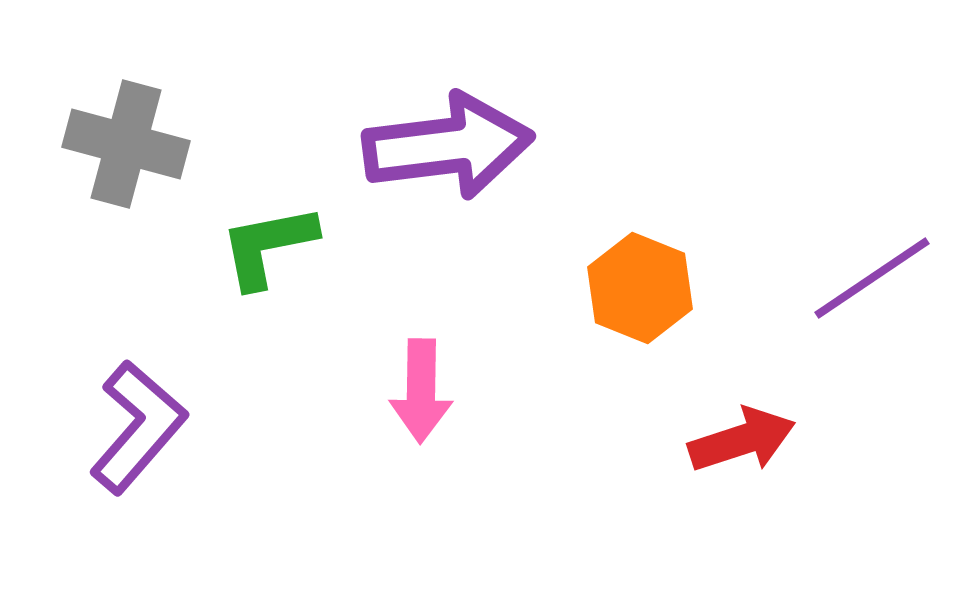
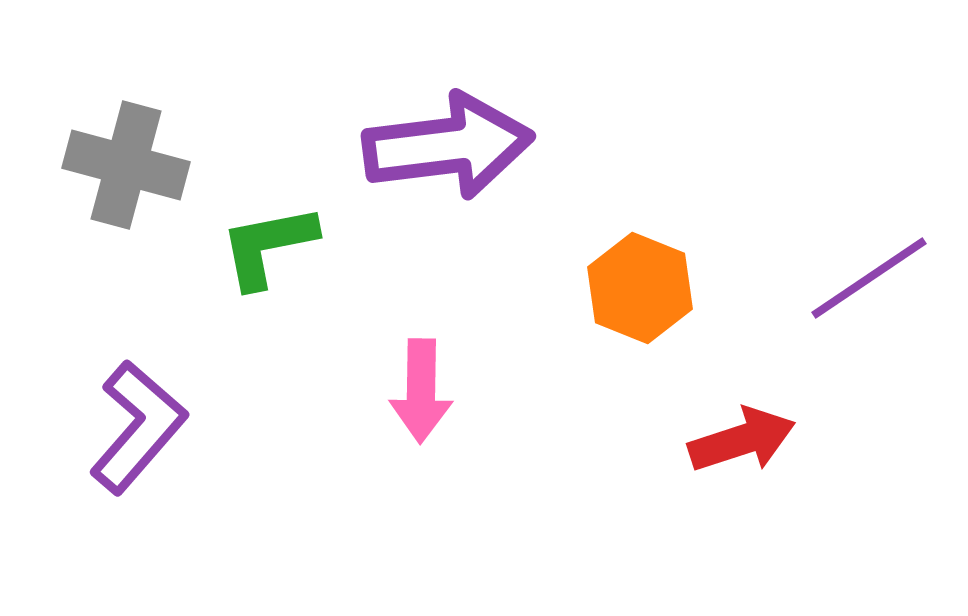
gray cross: moved 21 px down
purple line: moved 3 px left
